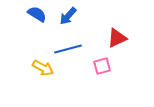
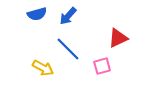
blue semicircle: rotated 132 degrees clockwise
red triangle: moved 1 px right
blue line: rotated 60 degrees clockwise
